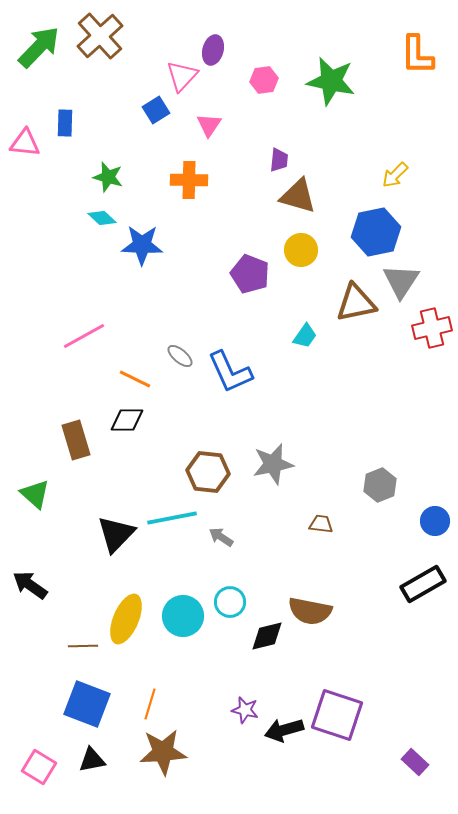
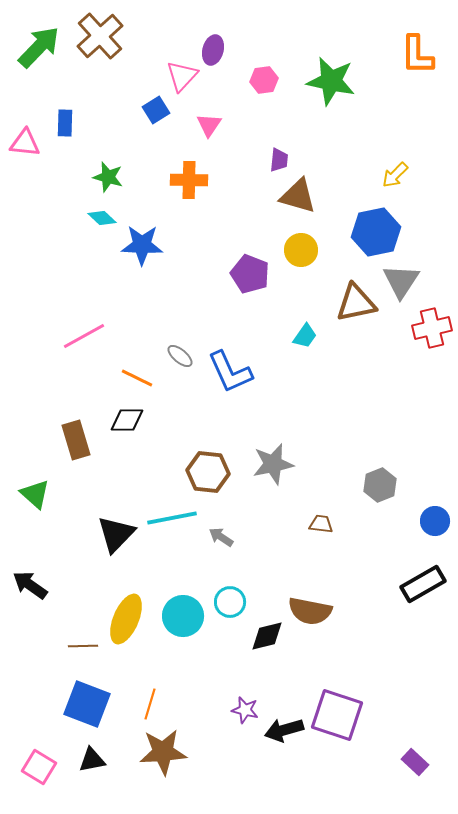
orange line at (135, 379): moved 2 px right, 1 px up
